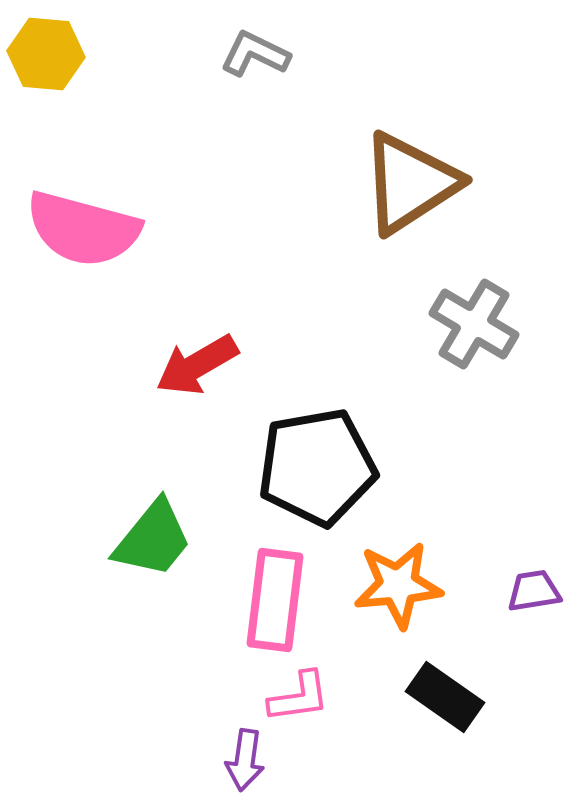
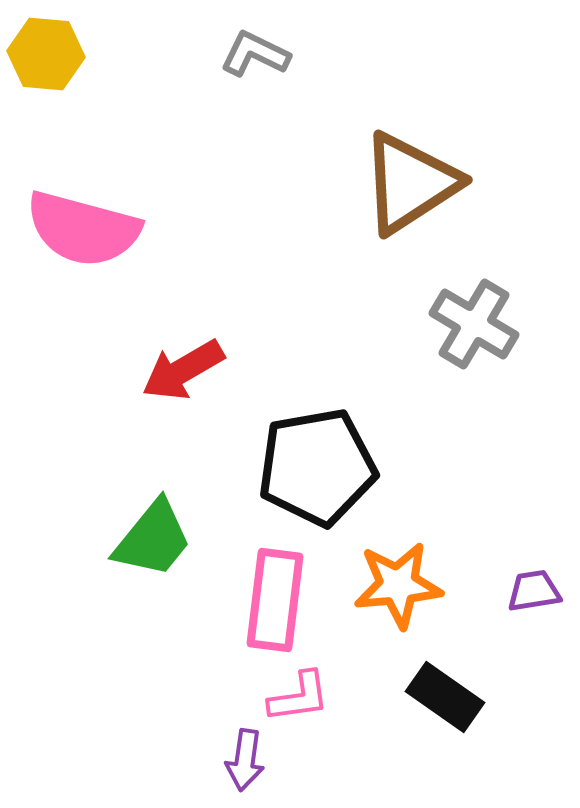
red arrow: moved 14 px left, 5 px down
